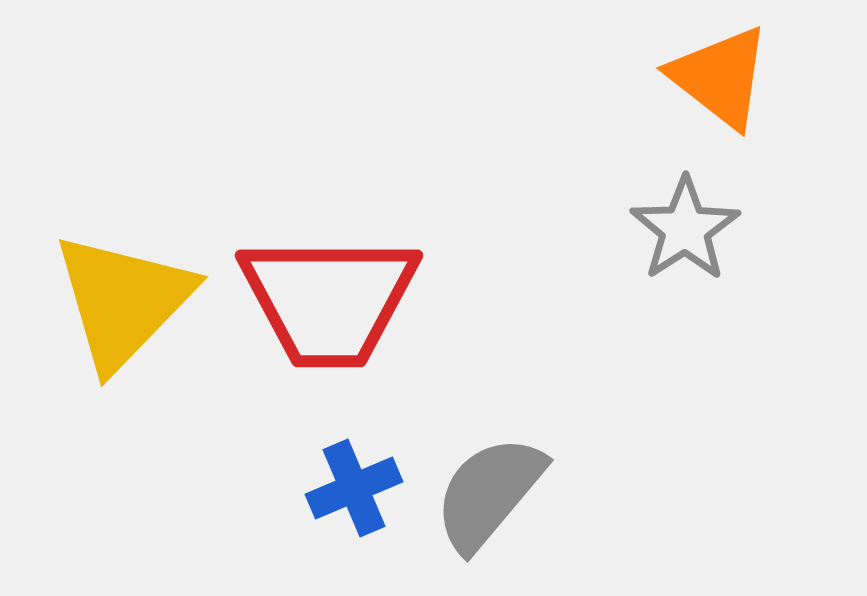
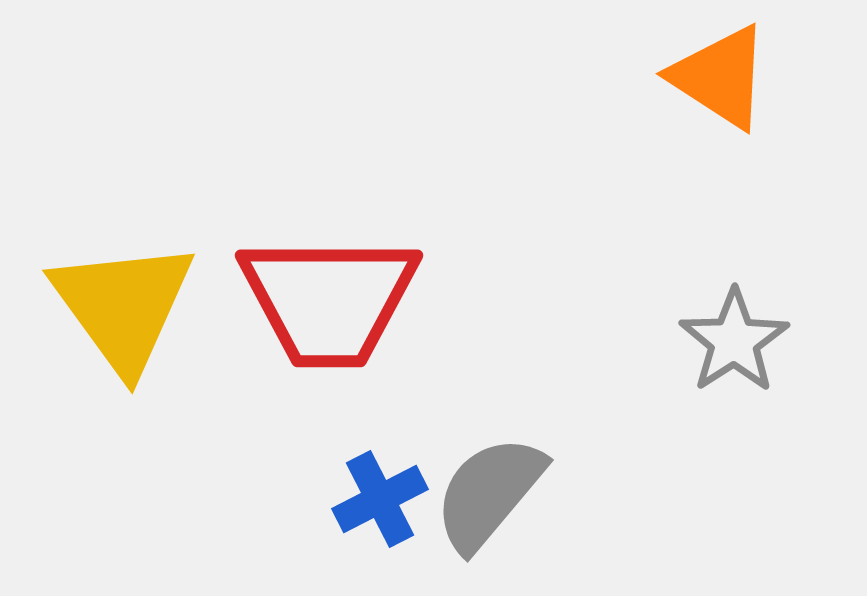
orange triangle: rotated 5 degrees counterclockwise
gray star: moved 49 px right, 112 px down
yellow triangle: moved 5 px down; rotated 20 degrees counterclockwise
blue cross: moved 26 px right, 11 px down; rotated 4 degrees counterclockwise
